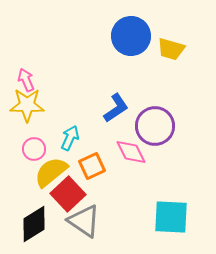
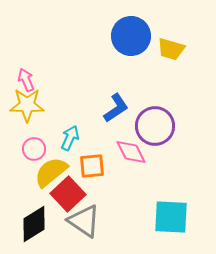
orange square: rotated 20 degrees clockwise
